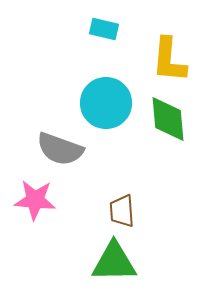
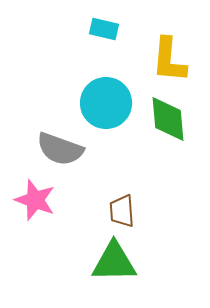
pink star: rotated 15 degrees clockwise
